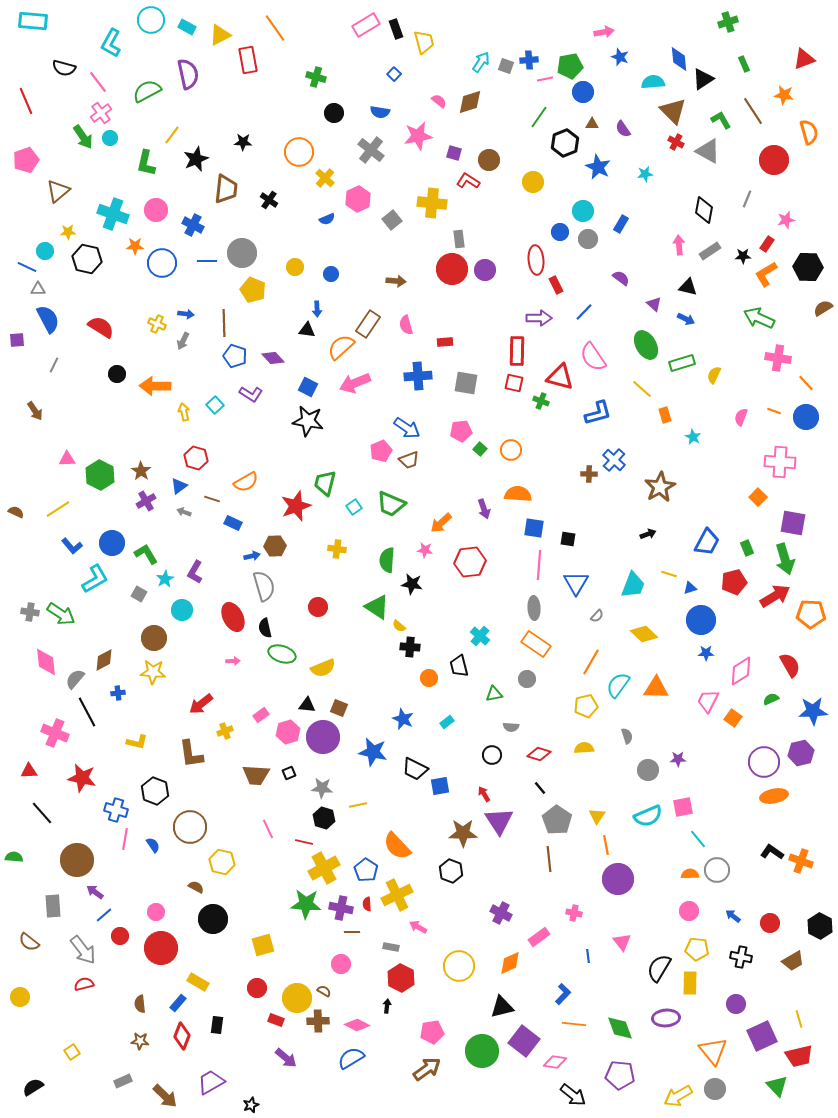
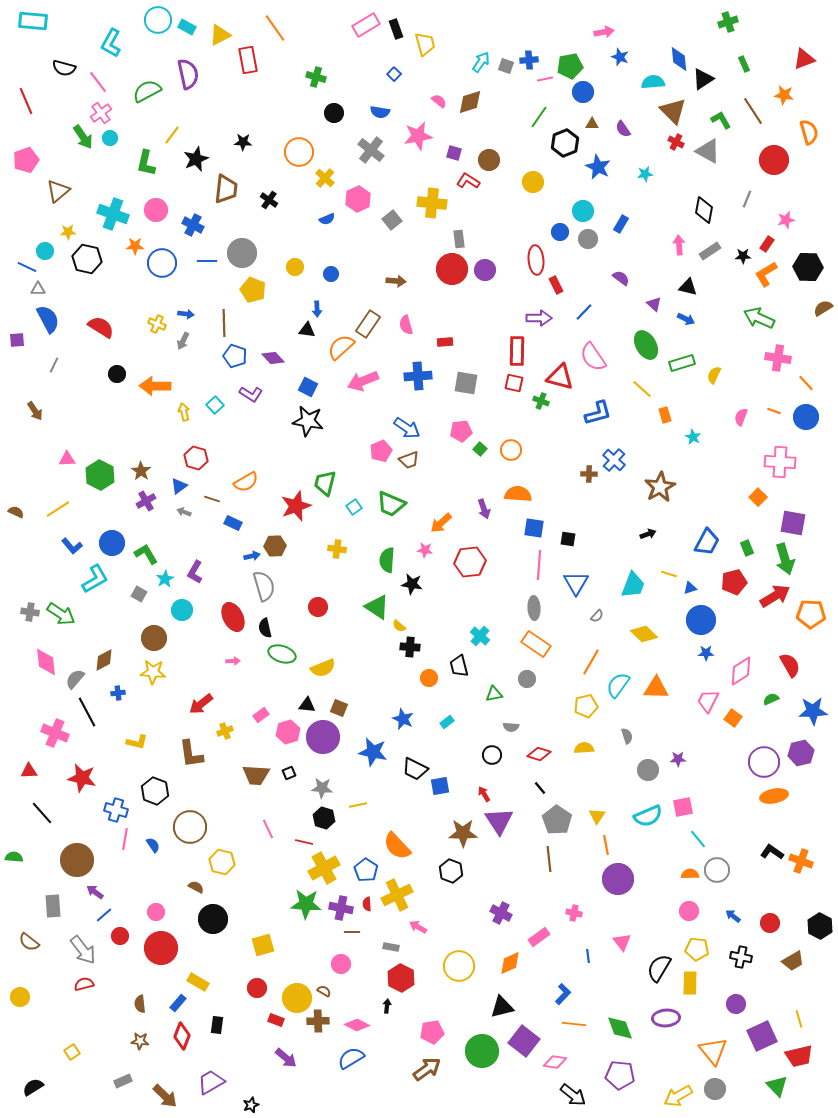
cyan circle at (151, 20): moved 7 px right
yellow trapezoid at (424, 42): moved 1 px right, 2 px down
pink arrow at (355, 383): moved 8 px right, 2 px up
